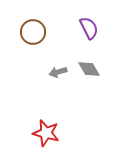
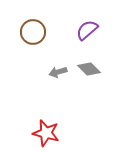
purple semicircle: moved 2 px left, 2 px down; rotated 105 degrees counterclockwise
gray diamond: rotated 15 degrees counterclockwise
